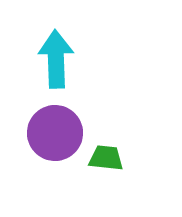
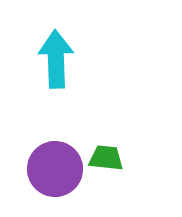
purple circle: moved 36 px down
